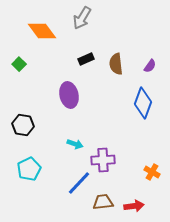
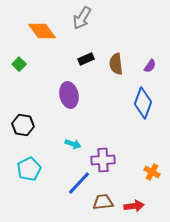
cyan arrow: moved 2 px left
